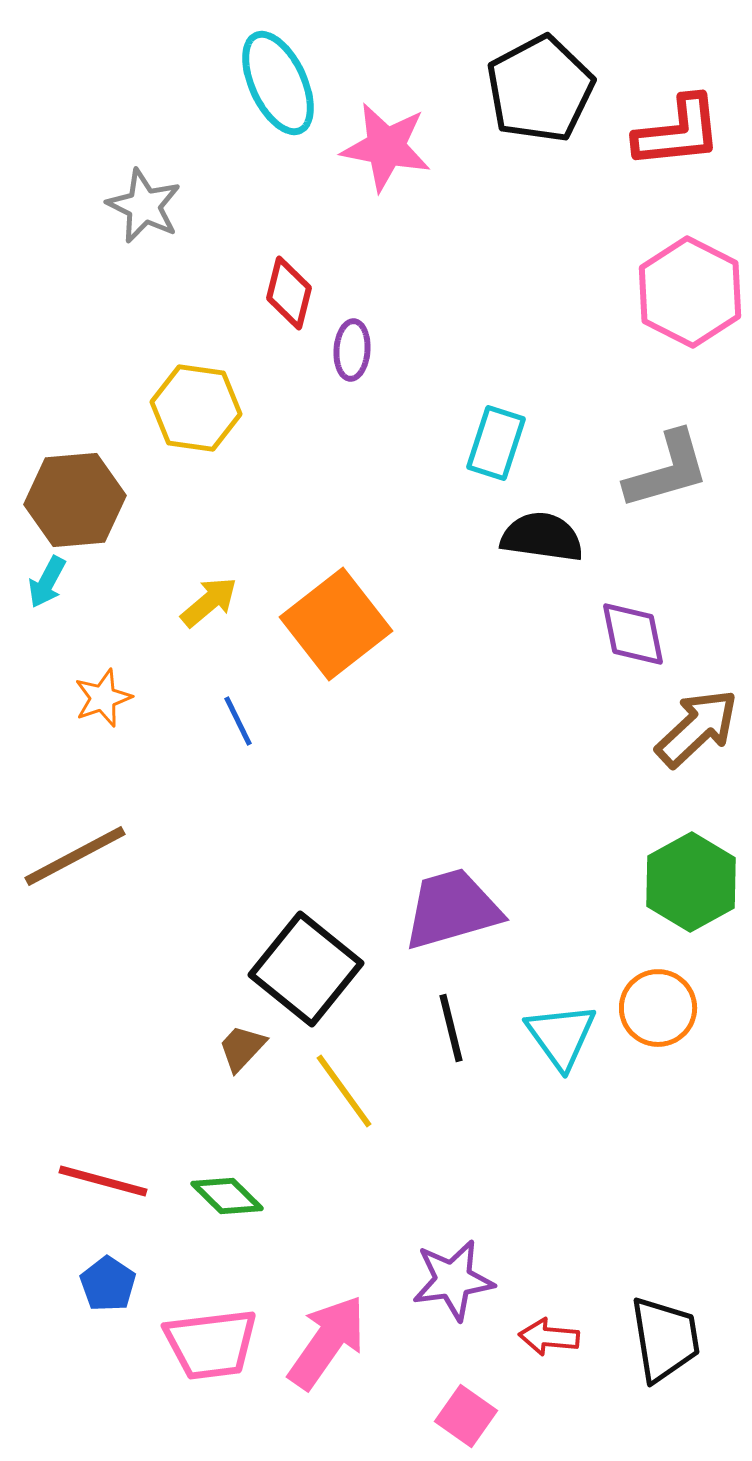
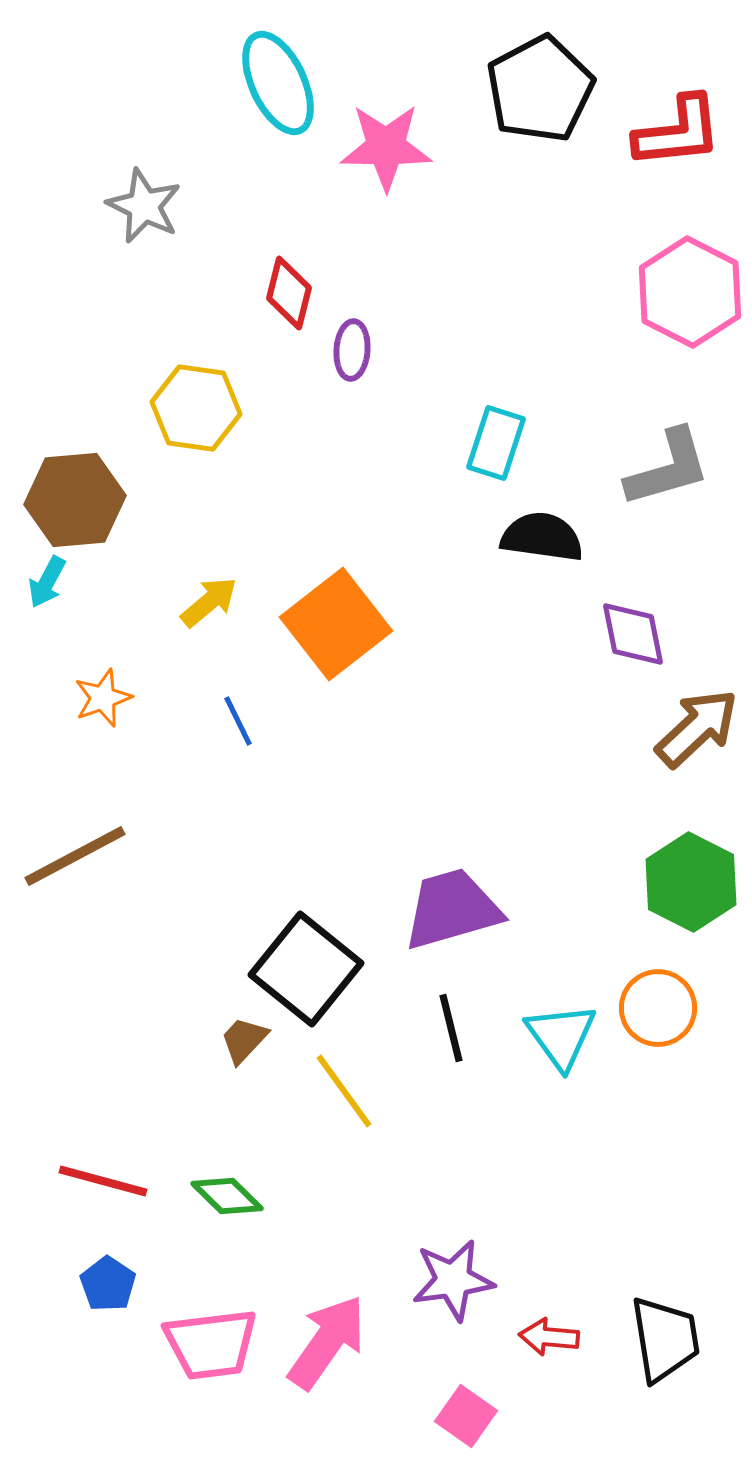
pink star: rotated 10 degrees counterclockwise
gray L-shape: moved 1 px right, 2 px up
green hexagon: rotated 4 degrees counterclockwise
brown trapezoid: moved 2 px right, 8 px up
